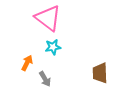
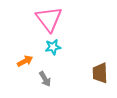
pink triangle: moved 1 px right, 1 px down; rotated 16 degrees clockwise
orange arrow: moved 2 px left, 2 px up; rotated 35 degrees clockwise
